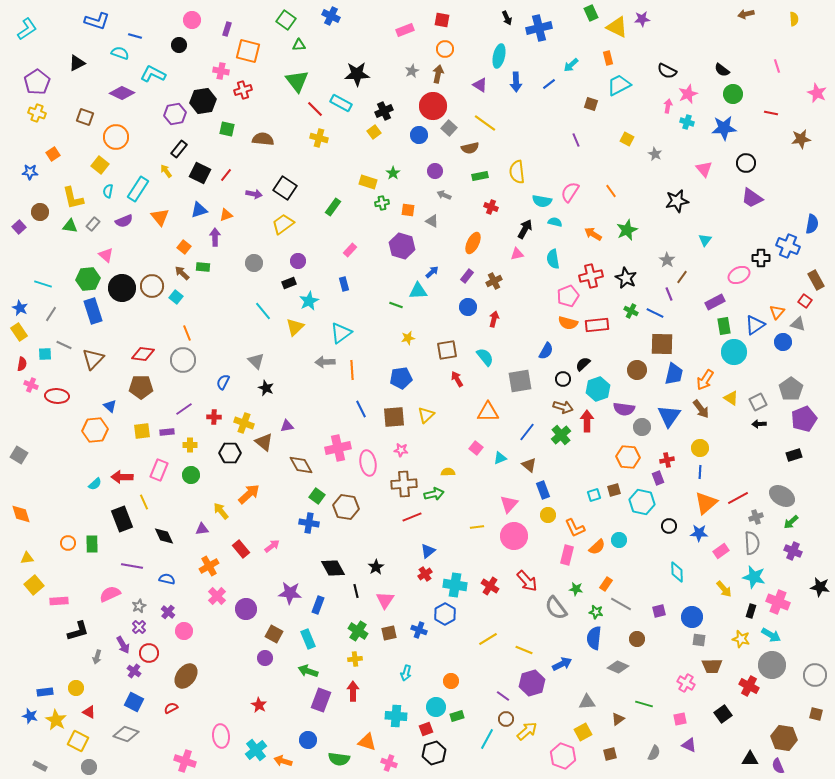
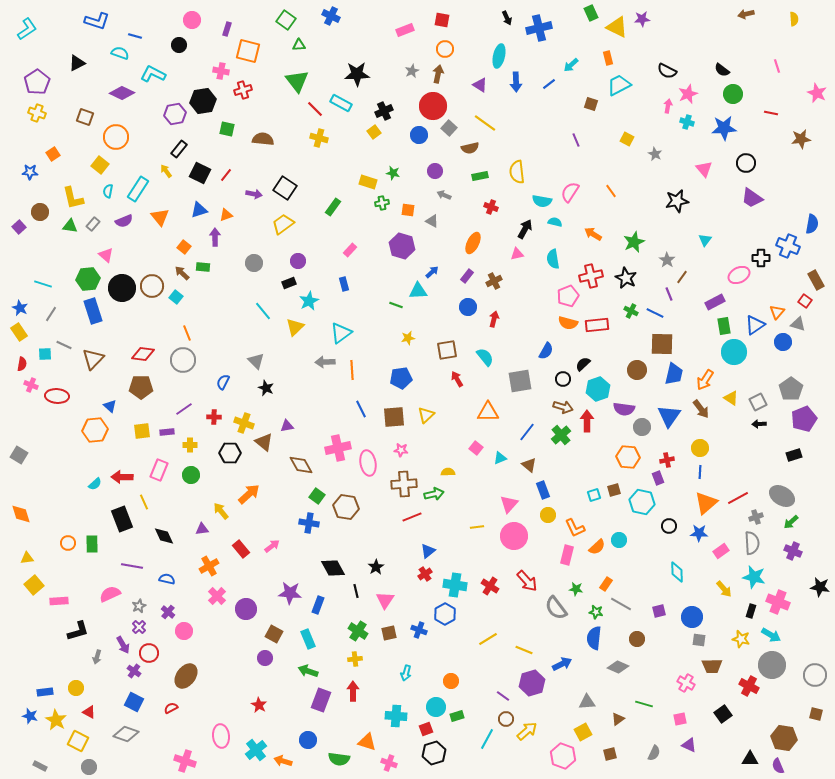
green star at (393, 173): rotated 24 degrees counterclockwise
green star at (627, 230): moved 7 px right, 12 px down
